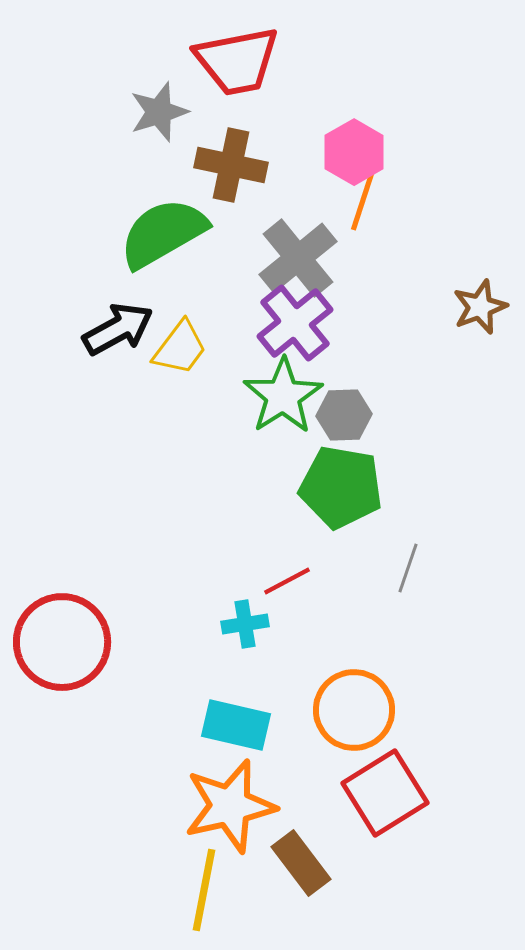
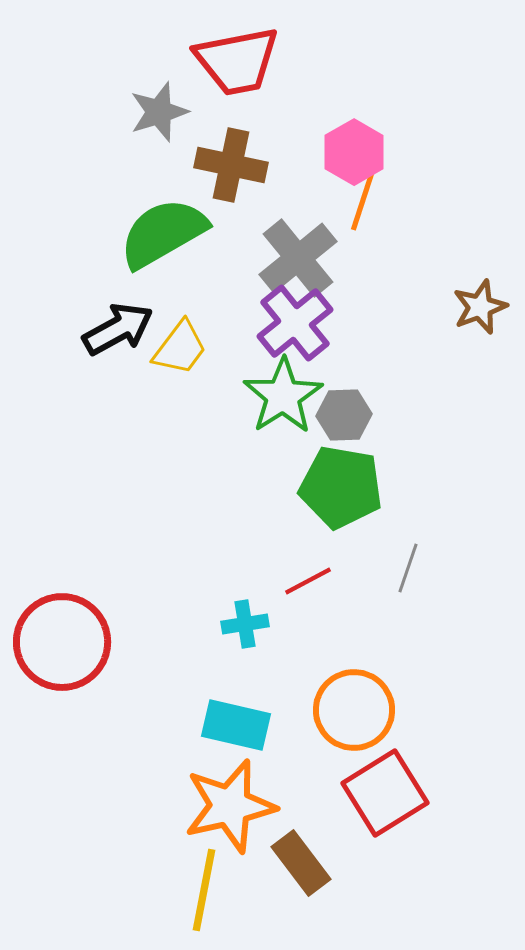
red line: moved 21 px right
